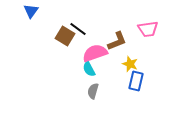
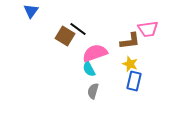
brown L-shape: moved 13 px right; rotated 15 degrees clockwise
blue rectangle: moved 2 px left
